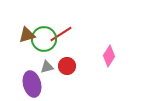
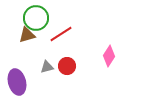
green circle: moved 8 px left, 21 px up
purple ellipse: moved 15 px left, 2 px up
